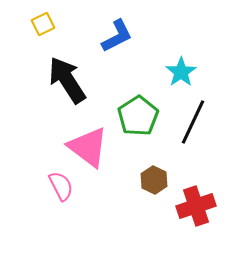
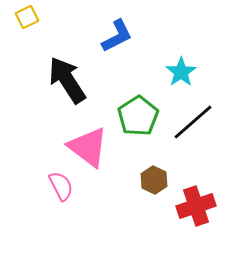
yellow square: moved 16 px left, 7 px up
black line: rotated 24 degrees clockwise
